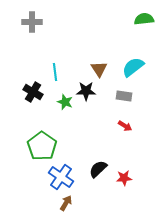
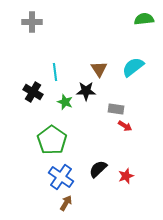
gray rectangle: moved 8 px left, 13 px down
green pentagon: moved 10 px right, 6 px up
red star: moved 2 px right, 2 px up; rotated 14 degrees counterclockwise
